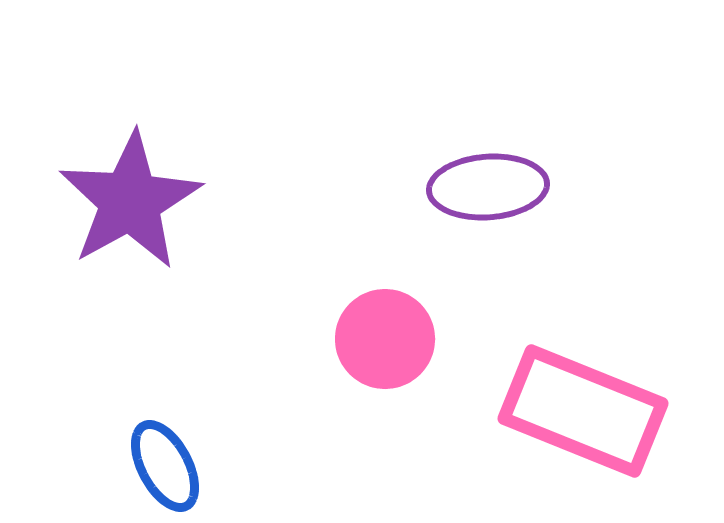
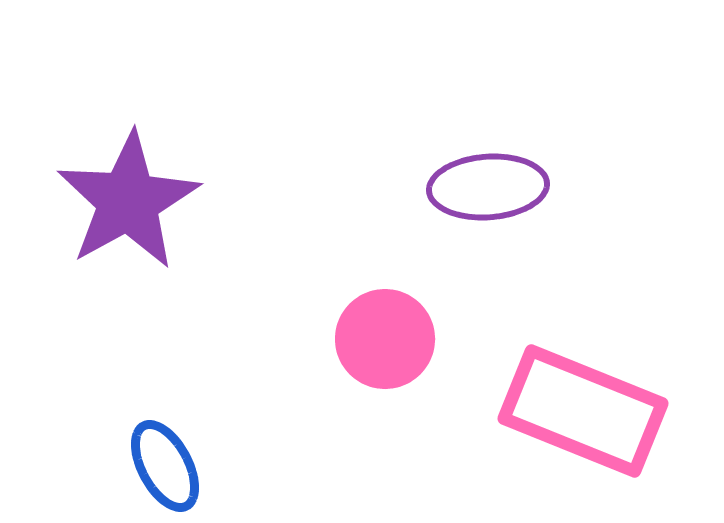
purple star: moved 2 px left
